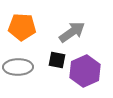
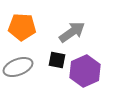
gray ellipse: rotated 20 degrees counterclockwise
